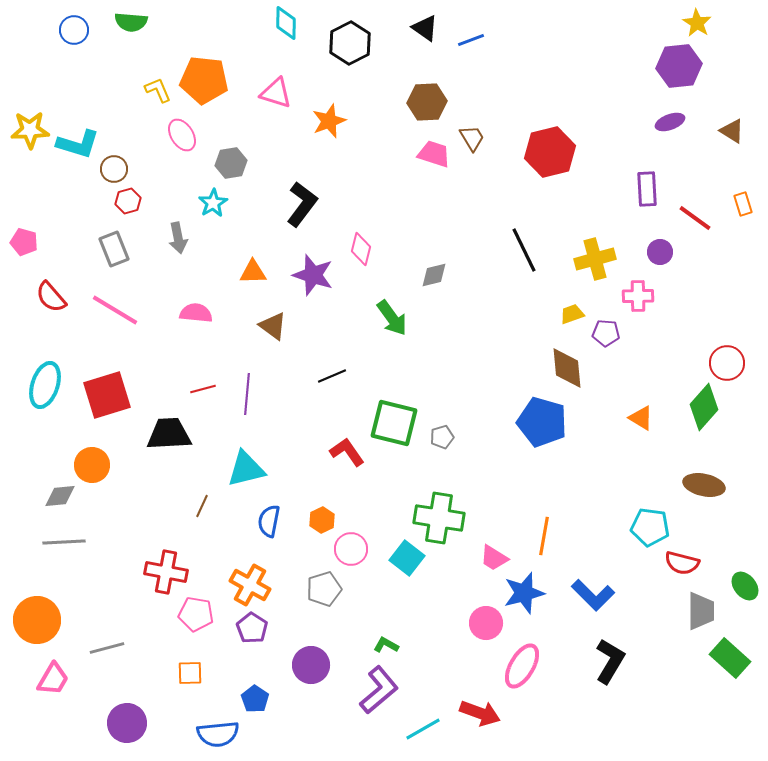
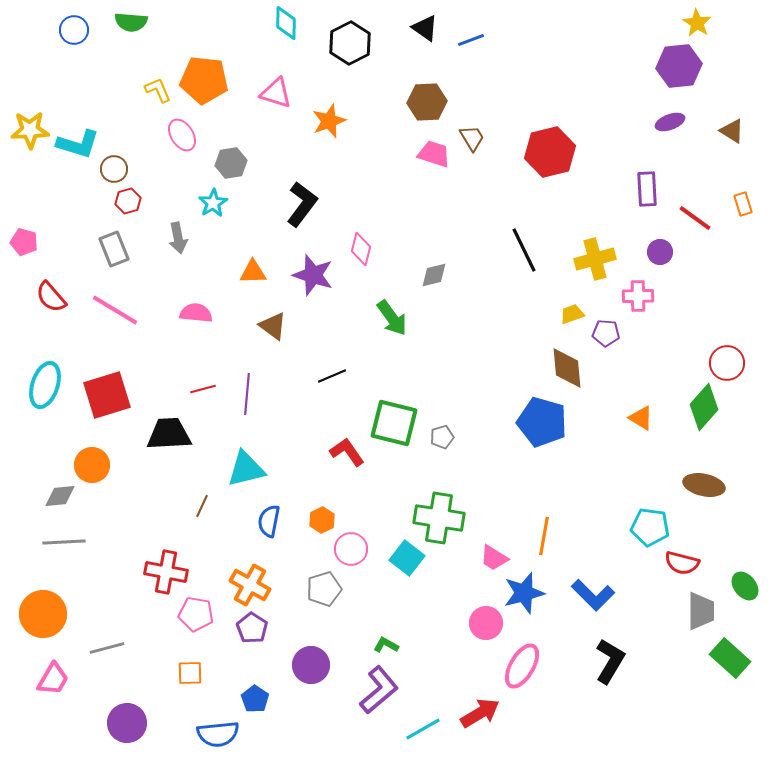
orange circle at (37, 620): moved 6 px right, 6 px up
red arrow at (480, 713): rotated 51 degrees counterclockwise
